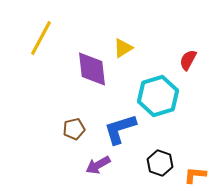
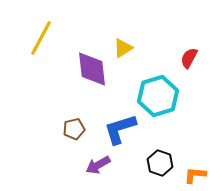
red semicircle: moved 1 px right, 2 px up
